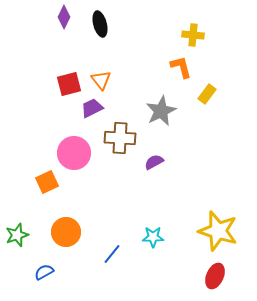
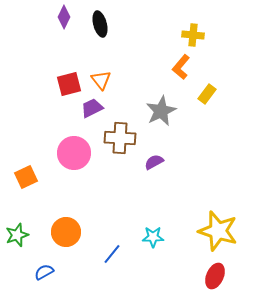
orange L-shape: rotated 125 degrees counterclockwise
orange square: moved 21 px left, 5 px up
